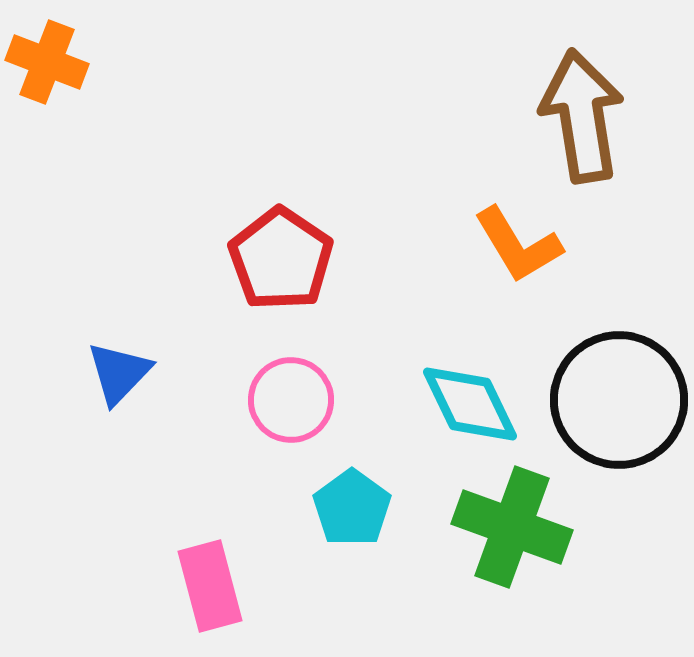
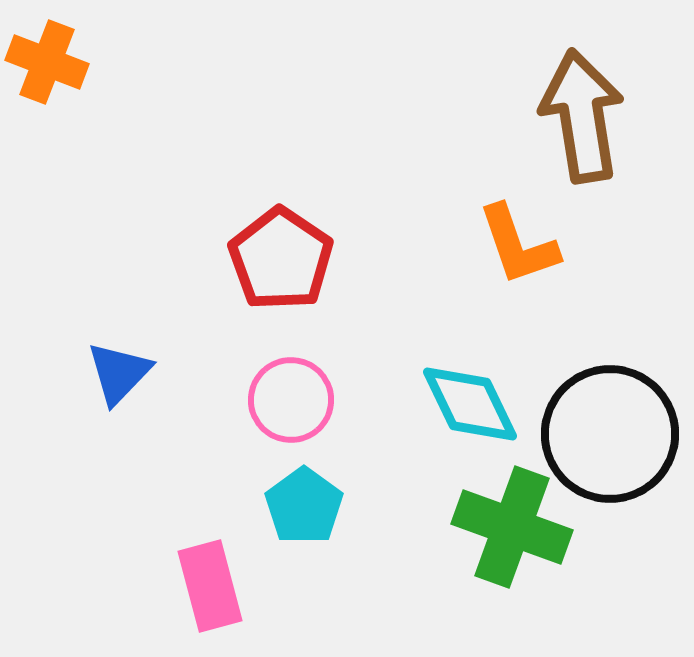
orange L-shape: rotated 12 degrees clockwise
black circle: moved 9 px left, 34 px down
cyan pentagon: moved 48 px left, 2 px up
